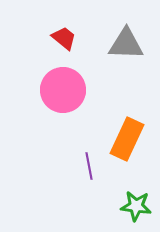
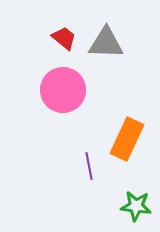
gray triangle: moved 20 px left, 1 px up
